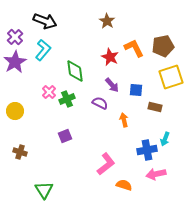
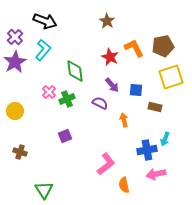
orange semicircle: rotated 119 degrees counterclockwise
